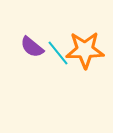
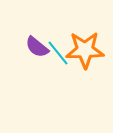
purple semicircle: moved 5 px right
